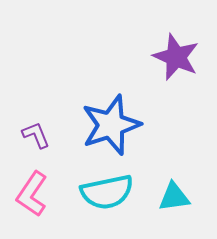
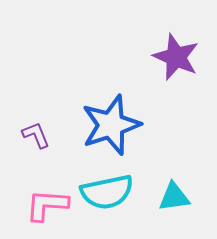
pink L-shape: moved 15 px right, 11 px down; rotated 60 degrees clockwise
